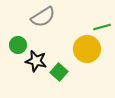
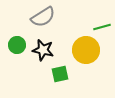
green circle: moved 1 px left
yellow circle: moved 1 px left, 1 px down
black star: moved 7 px right, 11 px up
green square: moved 1 px right, 2 px down; rotated 36 degrees clockwise
